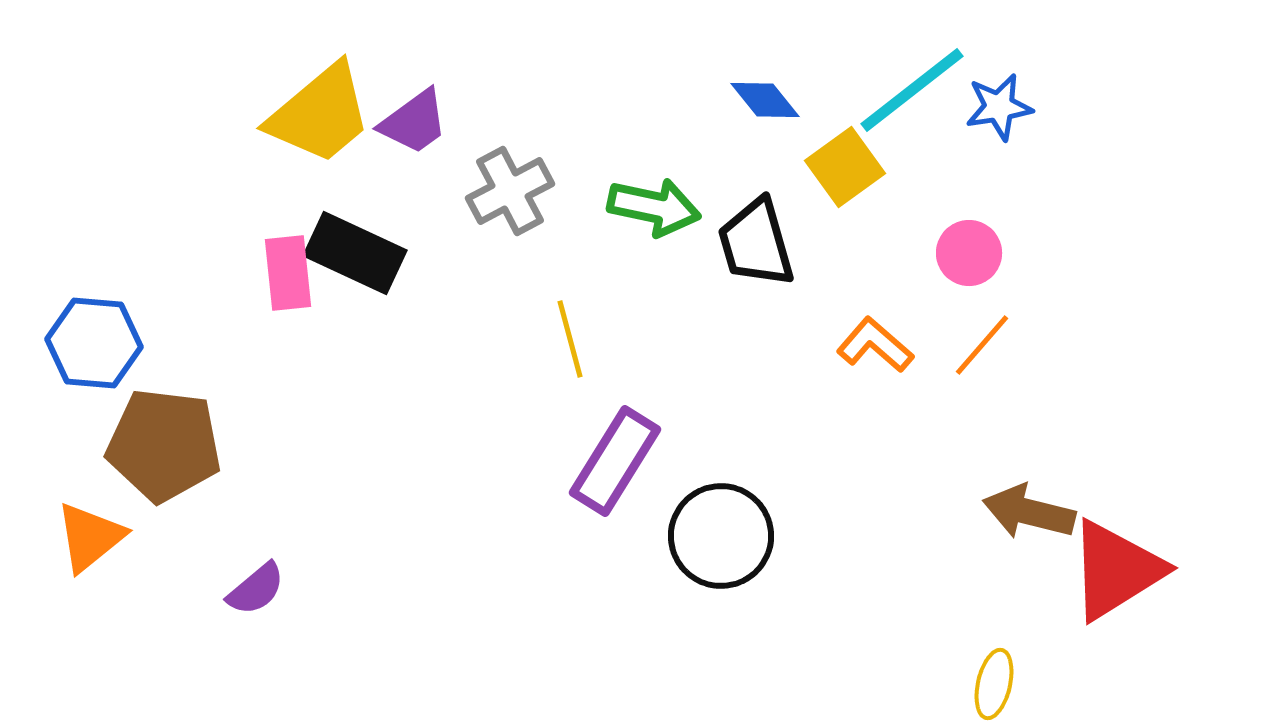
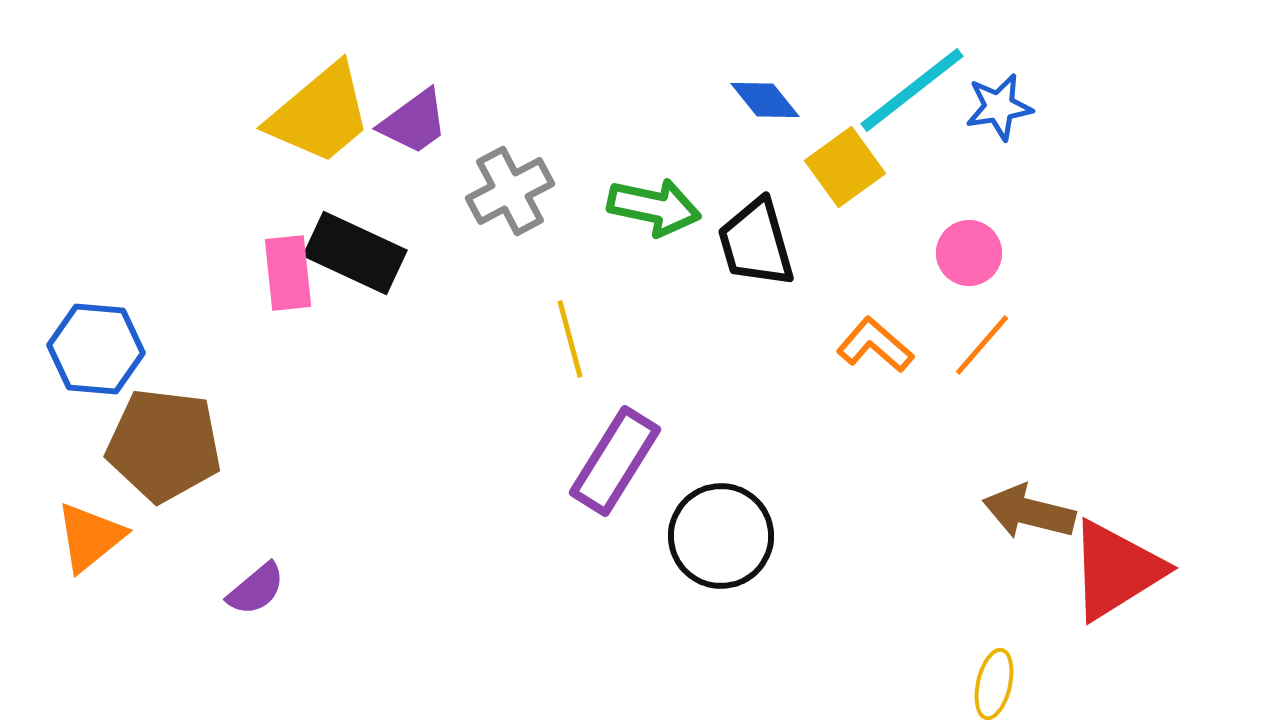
blue hexagon: moved 2 px right, 6 px down
